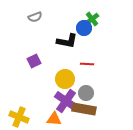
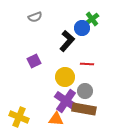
blue circle: moved 2 px left
black L-shape: rotated 60 degrees counterclockwise
yellow circle: moved 2 px up
gray circle: moved 1 px left, 2 px up
orange triangle: moved 2 px right
